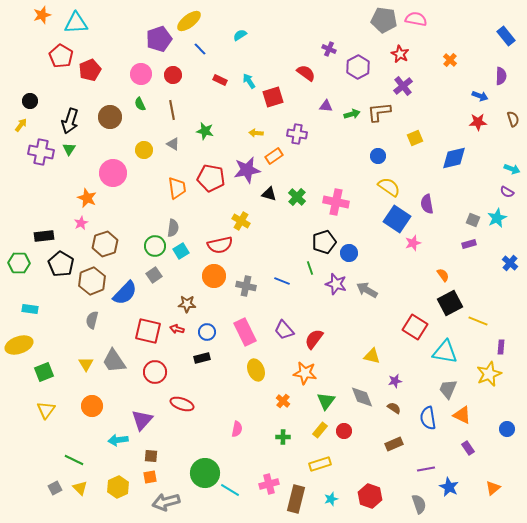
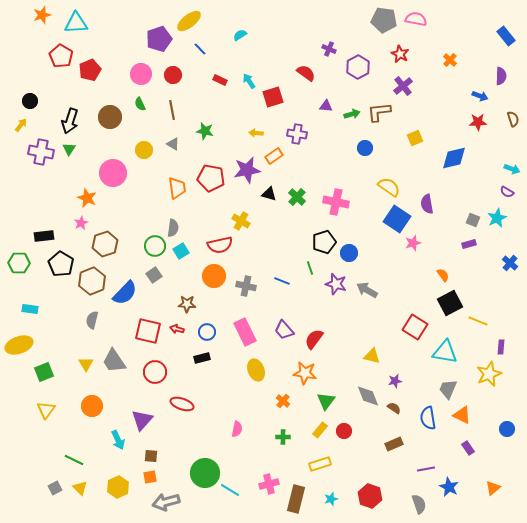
blue circle at (378, 156): moved 13 px left, 8 px up
gray diamond at (362, 397): moved 6 px right, 1 px up
cyan arrow at (118, 440): rotated 108 degrees counterclockwise
